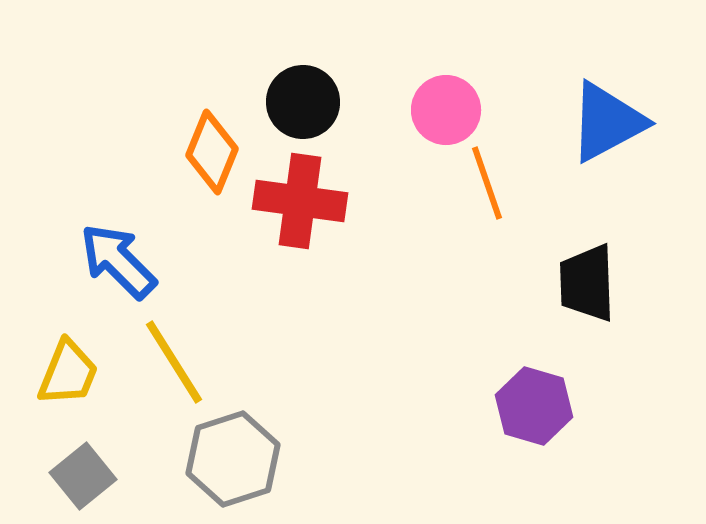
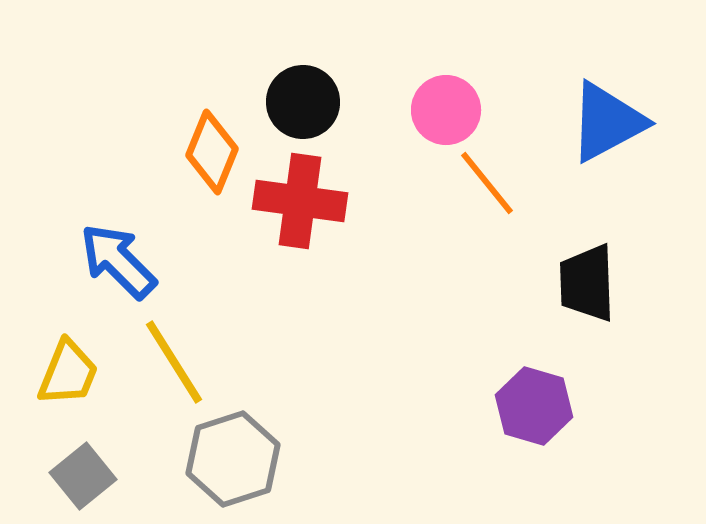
orange line: rotated 20 degrees counterclockwise
